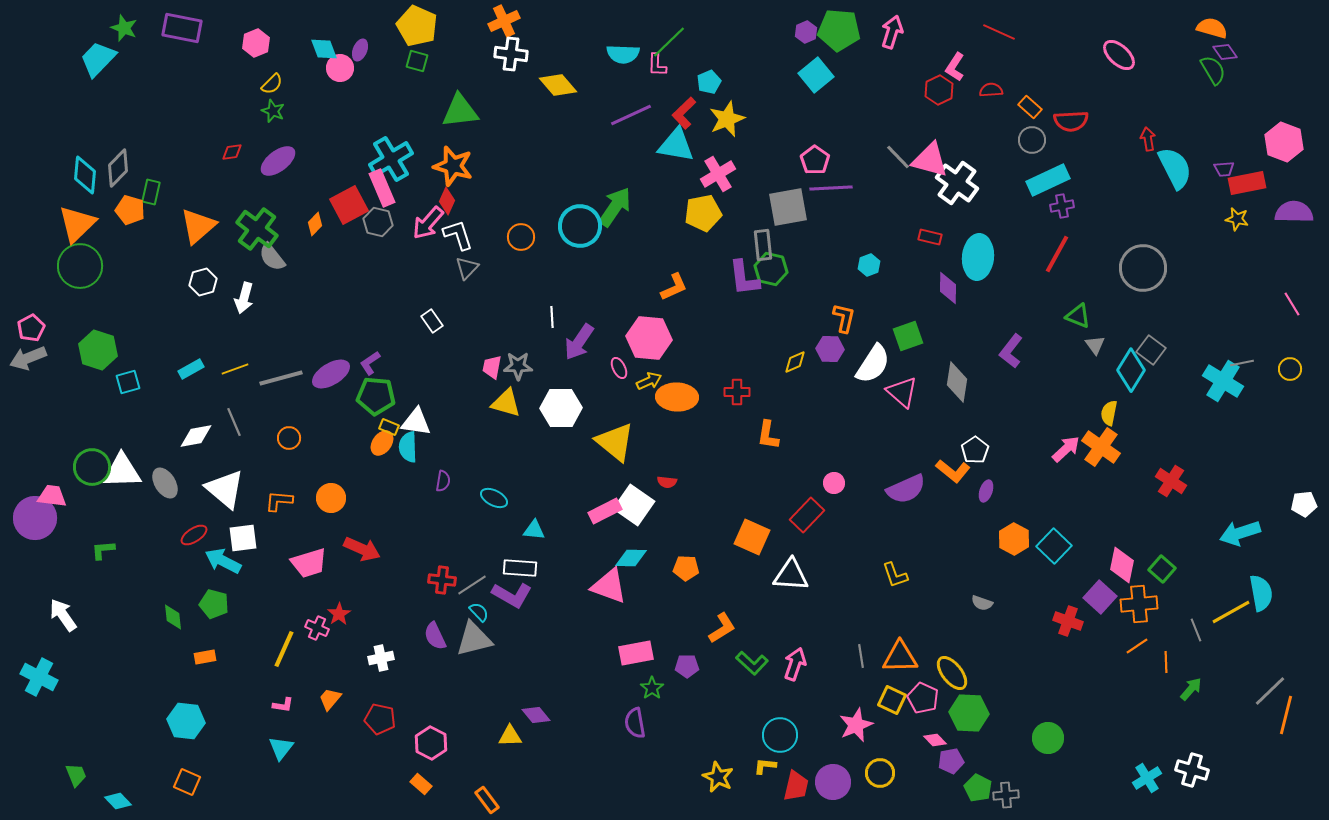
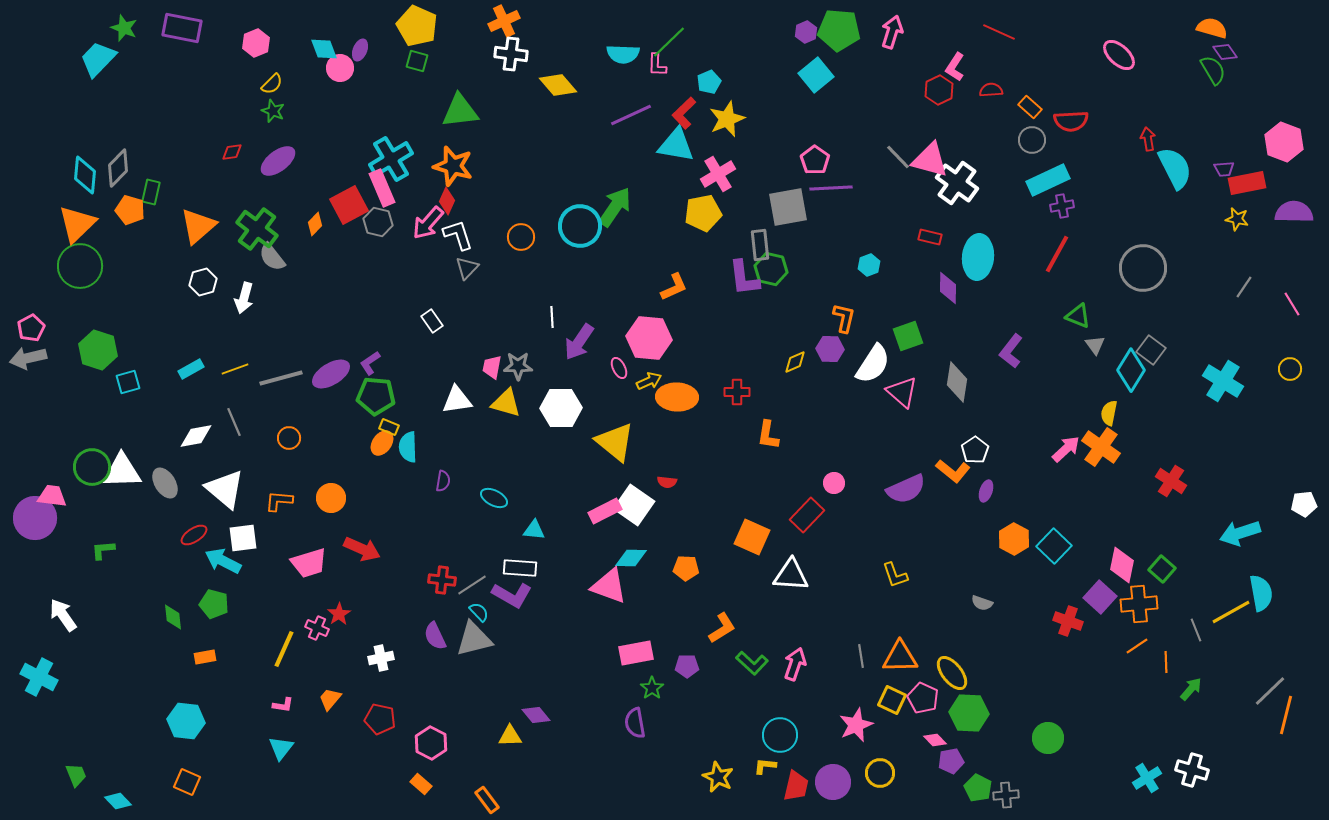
gray rectangle at (763, 245): moved 3 px left
gray arrow at (28, 358): rotated 9 degrees clockwise
gray line at (1242, 363): moved 2 px right, 76 px up; rotated 45 degrees counterclockwise
white triangle at (416, 422): moved 41 px right, 22 px up; rotated 16 degrees counterclockwise
